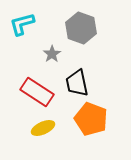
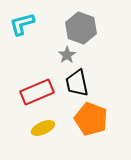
gray star: moved 15 px right, 1 px down
red rectangle: rotated 56 degrees counterclockwise
